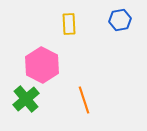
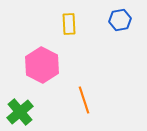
green cross: moved 6 px left, 13 px down
